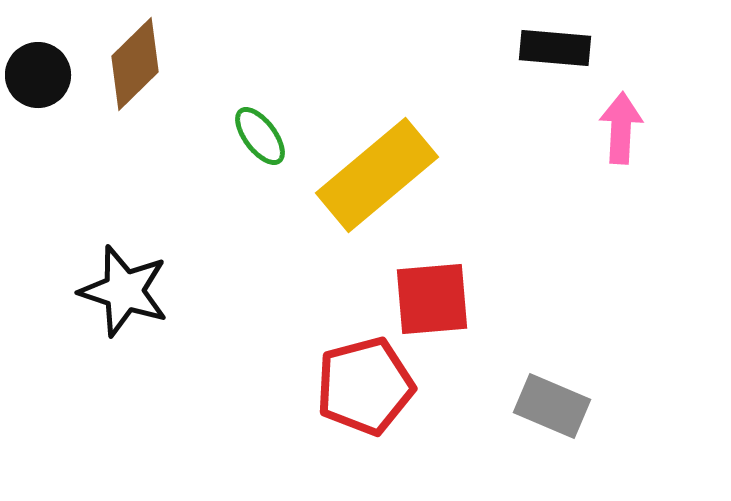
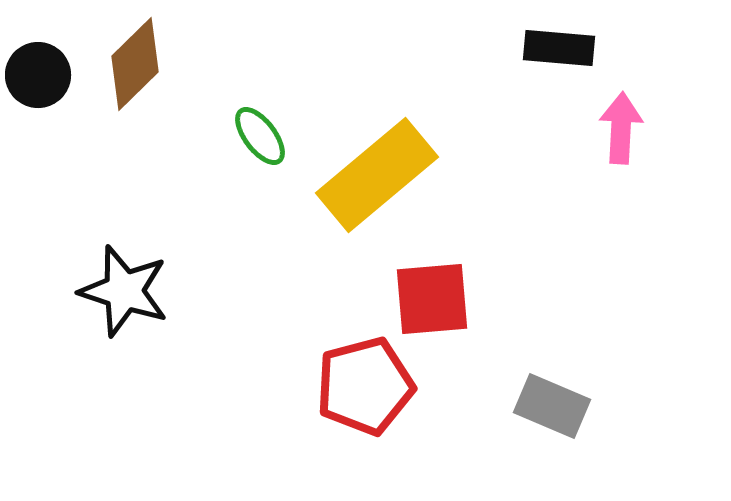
black rectangle: moved 4 px right
